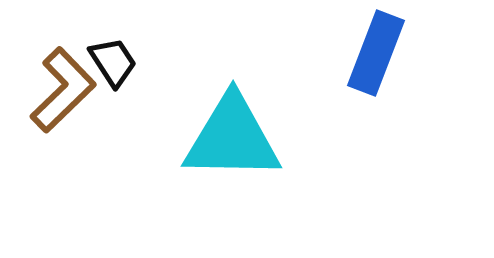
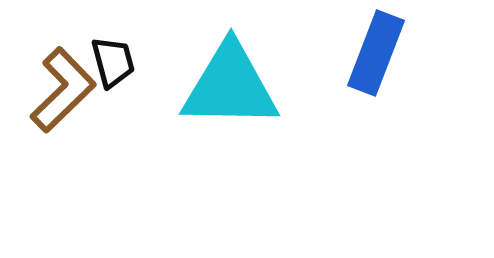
black trapezoid: rotated 18 degrees clockwise
cyan triangle: moved 2 px left, 52 px up
